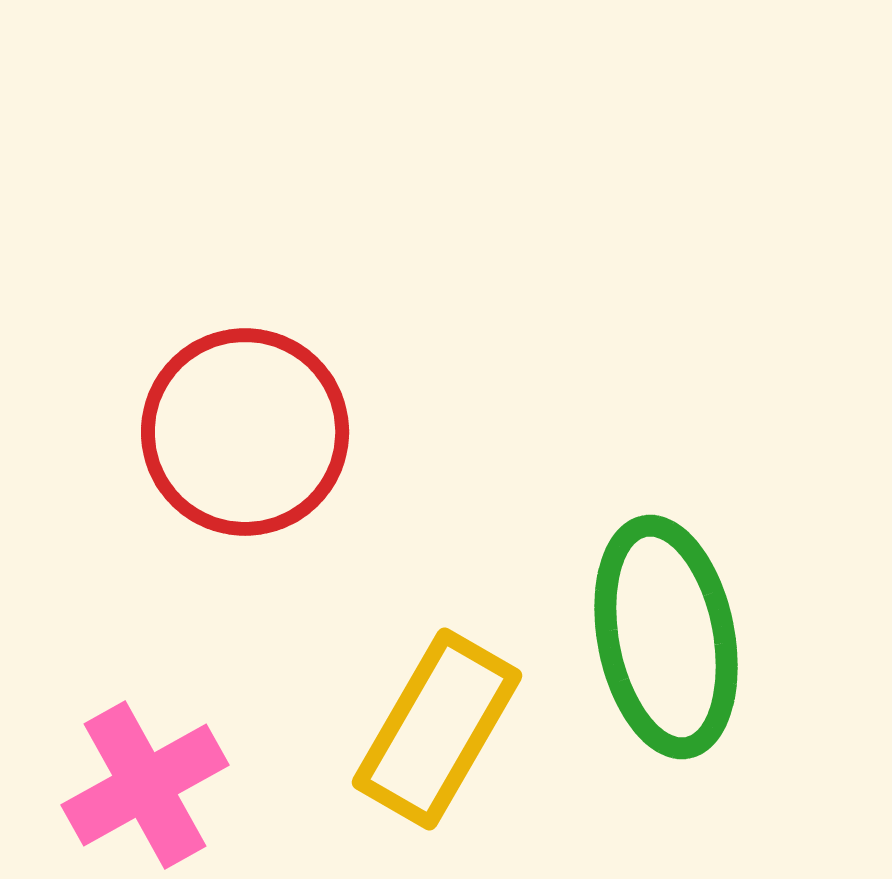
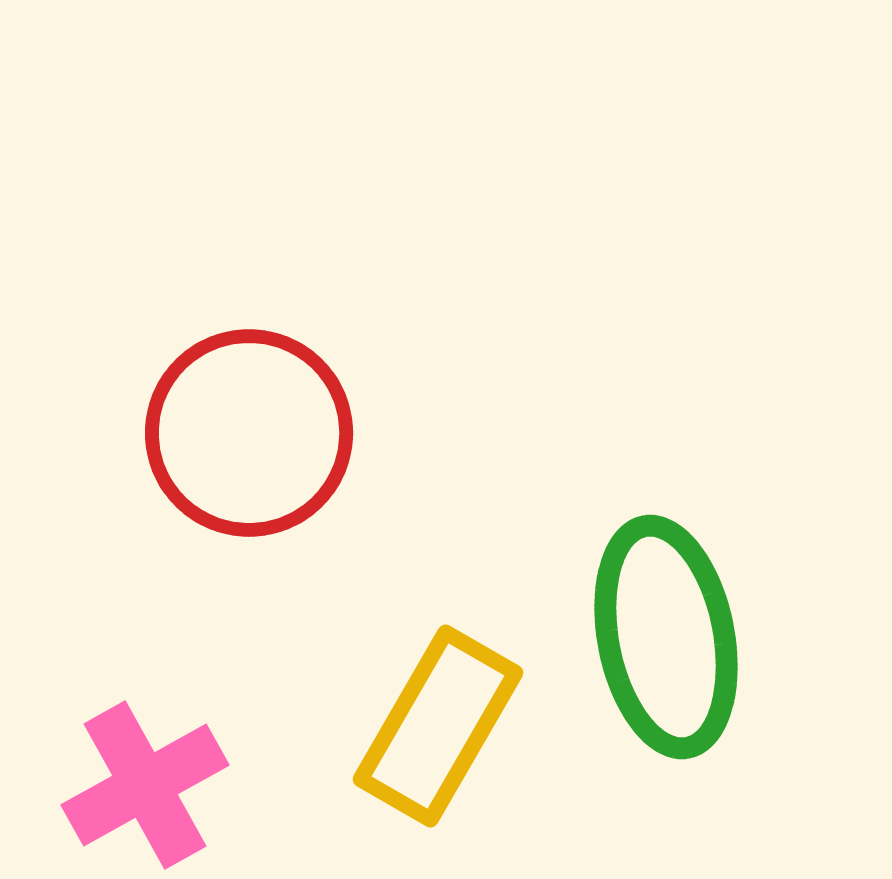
red circle: moved 4 px right, 1 px down
yellow rectangle: moved 1 px right, 3 px up
